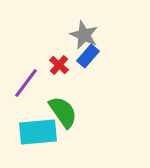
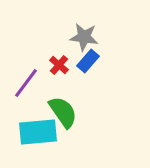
gray star: moved 2 px down; rotated 16 degrees counterclockwise
blue rectangle: moved 5 px down
